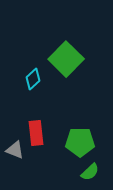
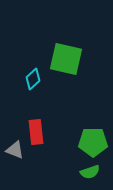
green square: rotated 32 degrees counterclockwise
red rectangle: moved 1 px up
green pentagon: moved 13 px right
green semicircle: rotated 24 degrees clockwise
